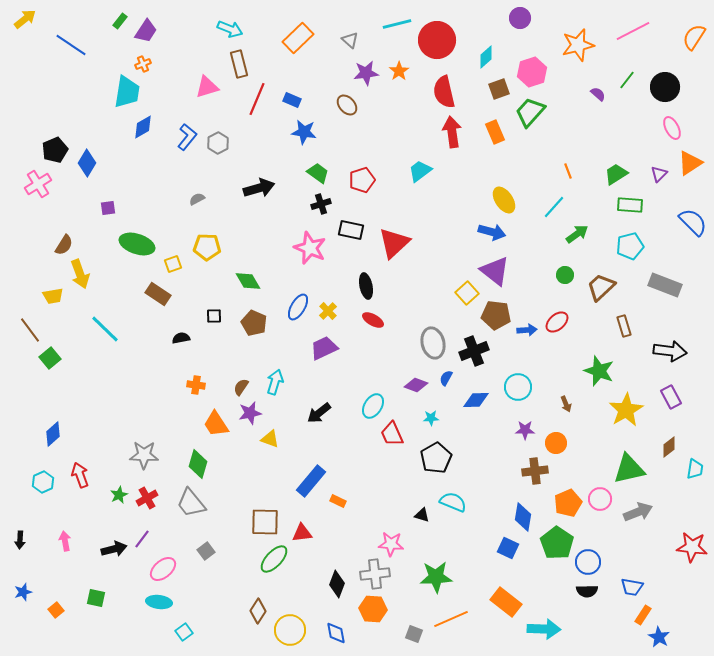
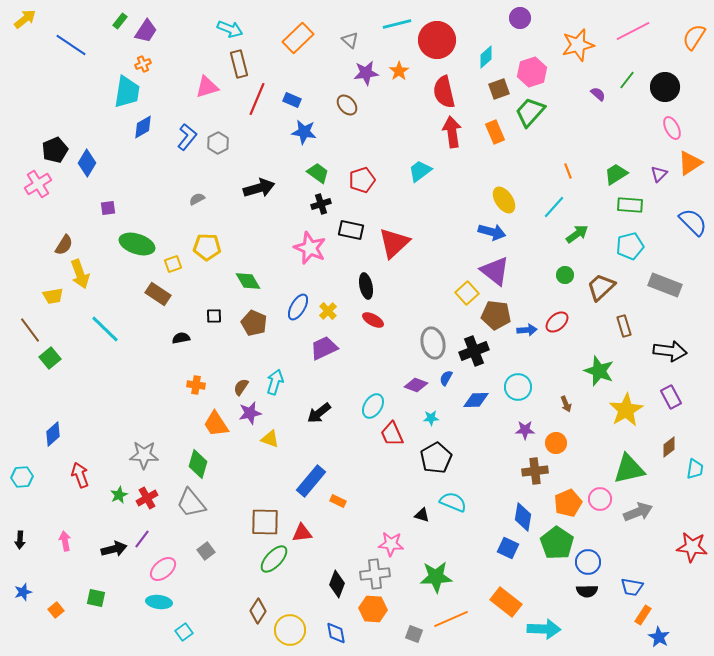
cyan hexagon at (43, 482): moved 21 px left, 5 px up; rotated 20 degrees clockwise
